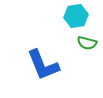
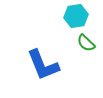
green semicircle: moved 1 px left; rotated 30 degrees clockwise
